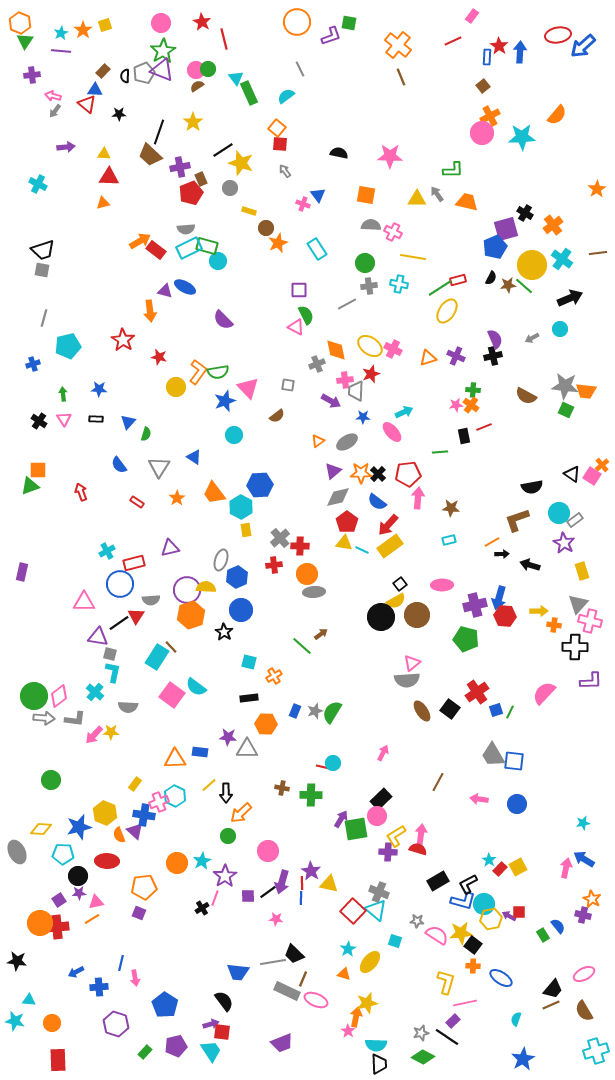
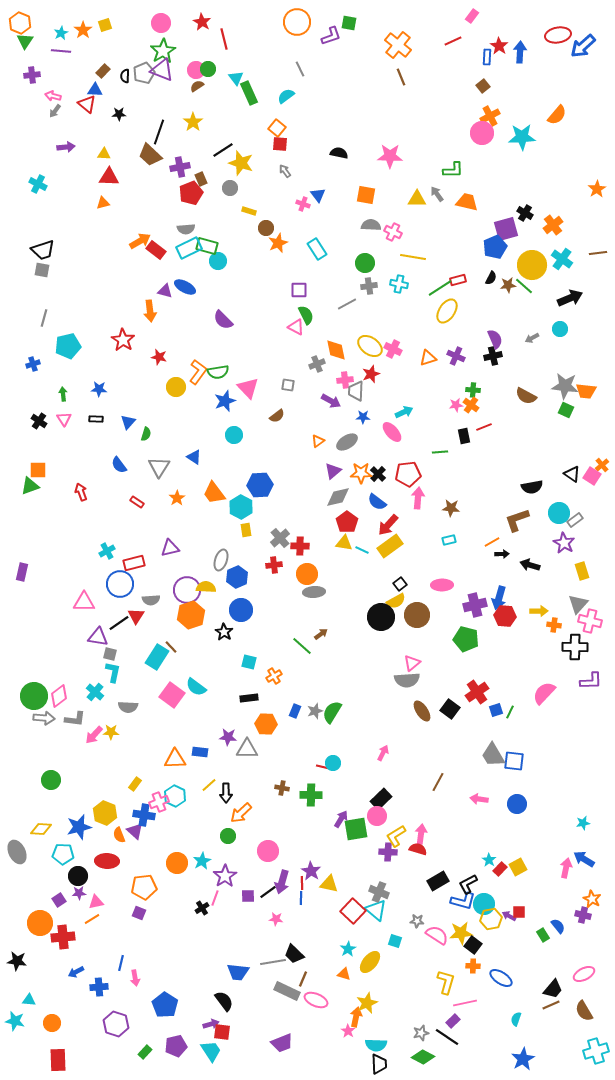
red cross at (57, 927): moved 6 px right, 10 px down
yellow star at (367, 1003): rotated 10 degrees counterclockwise
